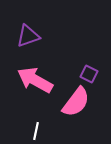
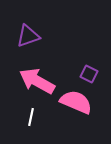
pink arrow: moved 2 px right, 1 px down
pink semicircle: rotated 104 degrees counterclockwise
white line: moved 5 px left, 14 px up
